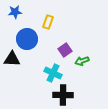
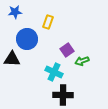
purple square: moved 2 px right
cyan cross: moved 1 px right, 1 px up
